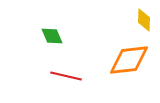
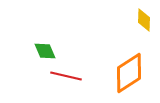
green diamond: moved 7 px left, 15 px down
orange diamond: moved 13 px down; rotated 27 degrees counterclockwise
